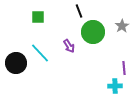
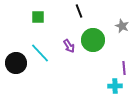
gray star: rotated 16 degrees counterclockwise
green circle: moved 8 px down
